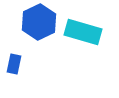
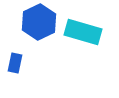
blue rectangle: moved 1 px right, 1 px up
